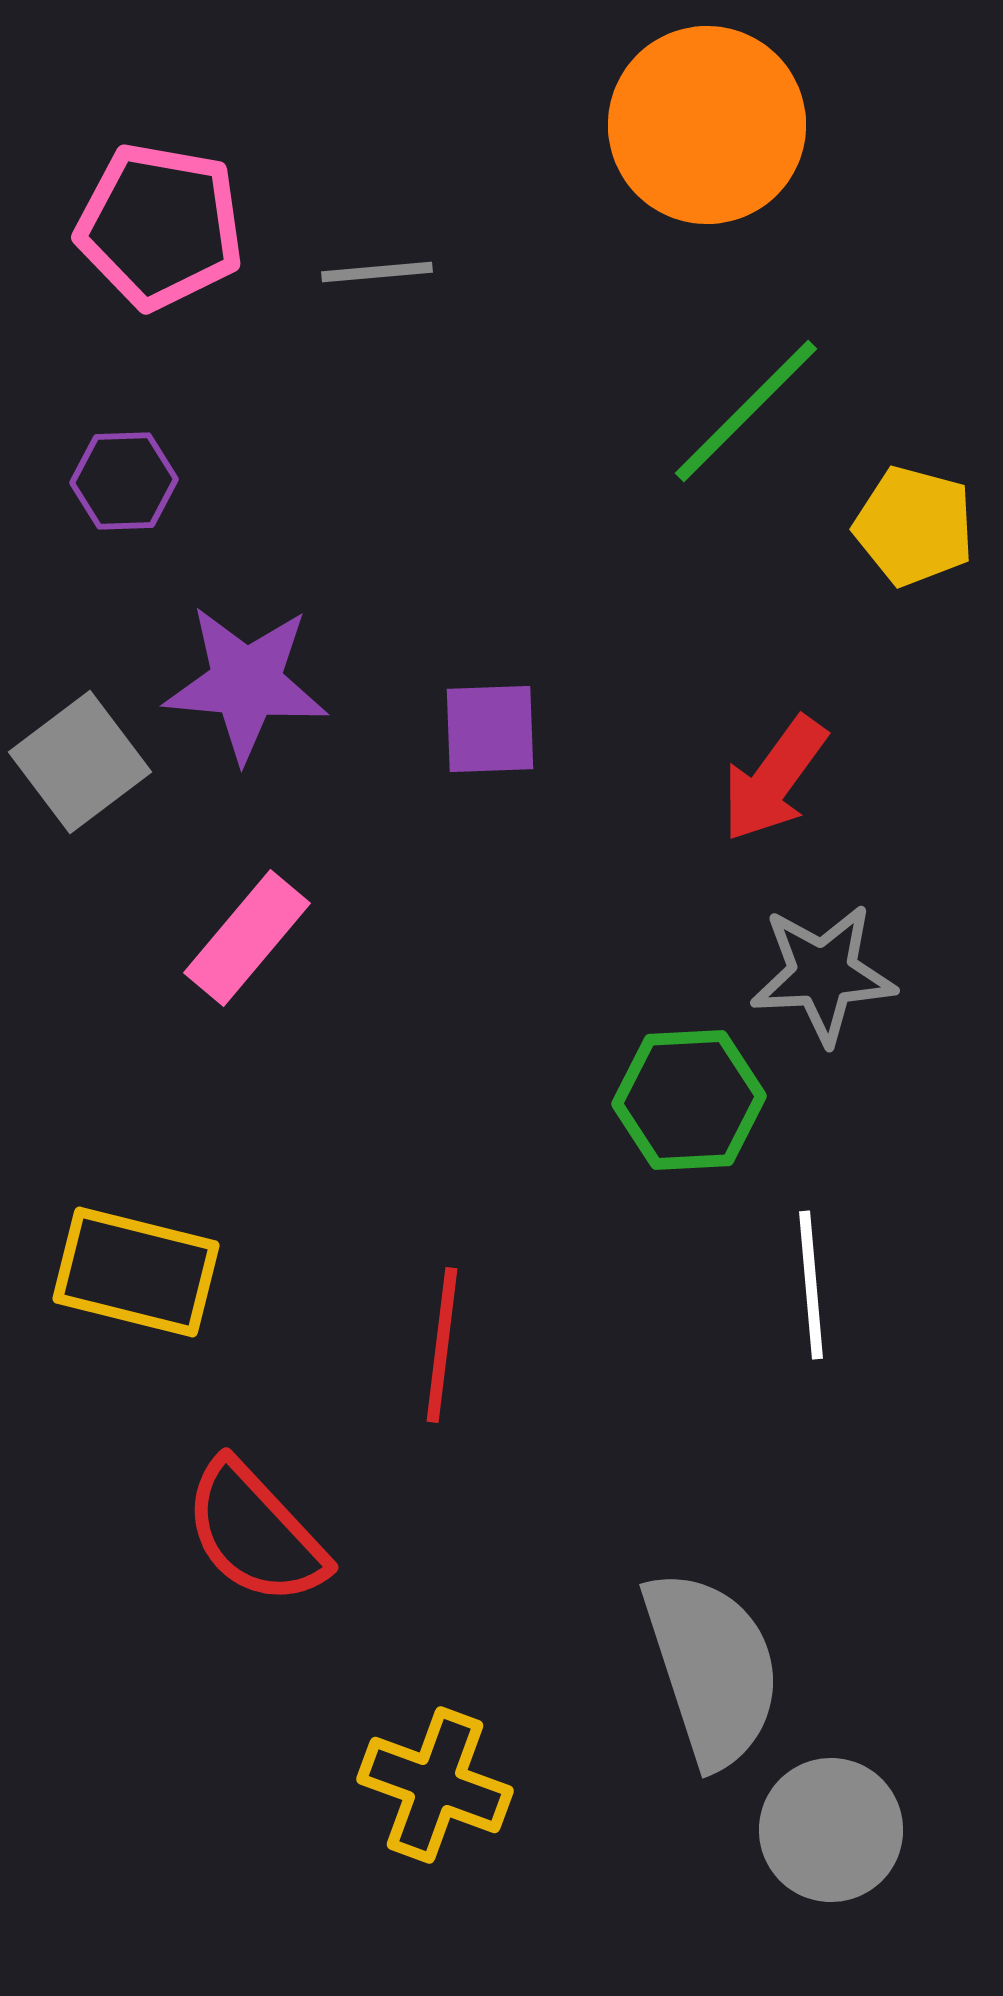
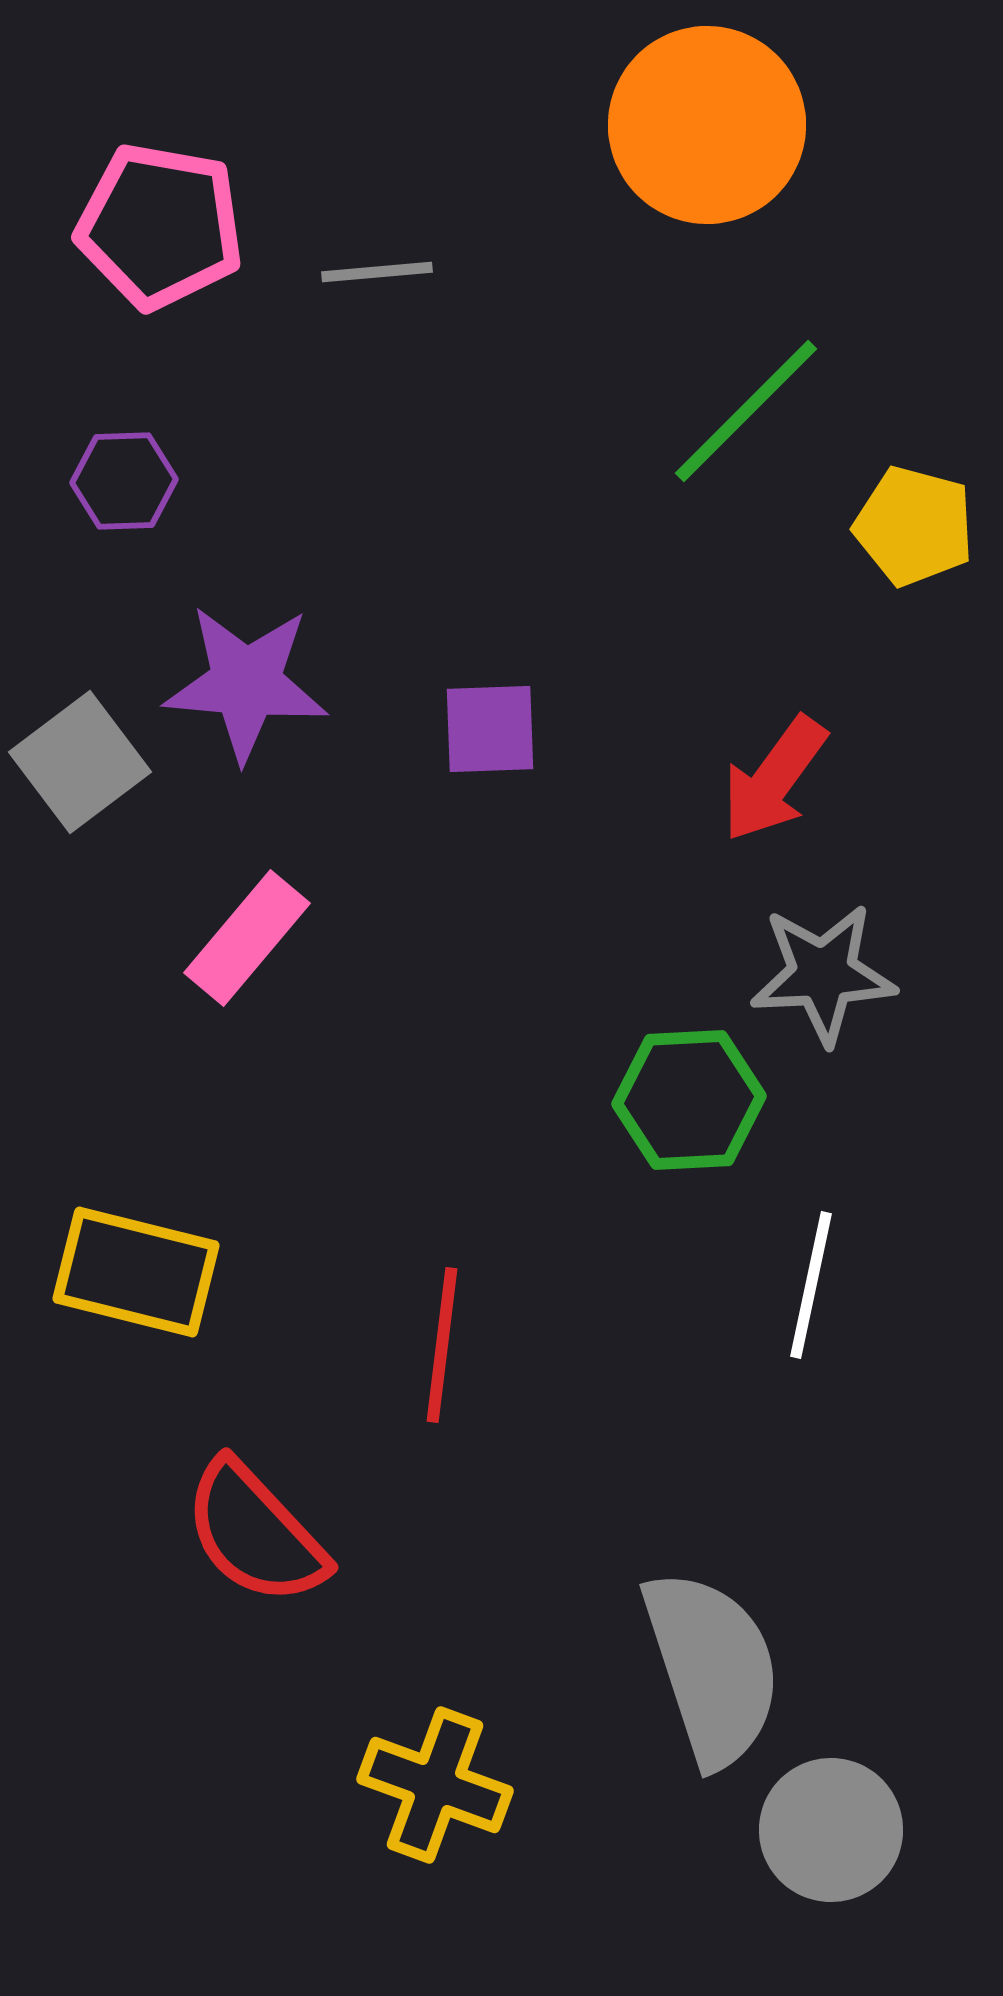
white line: rotated 17 degrees clockwise
